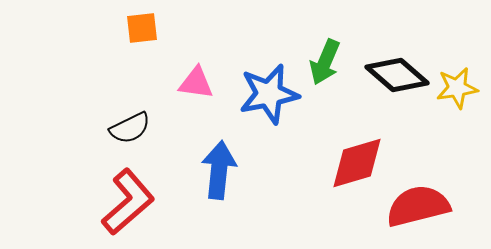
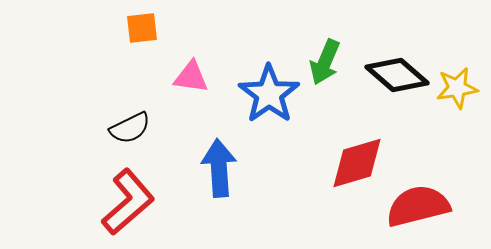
pink triangle: moved 5 px left, 6 px up
blue star: rotated 24 degrees counterclockwise
blue arrow: moved 2 px up; rotated 10 degrees counterclockwise
